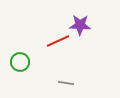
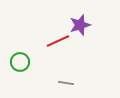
purple star: rotated 20 degrees counterclockwise
